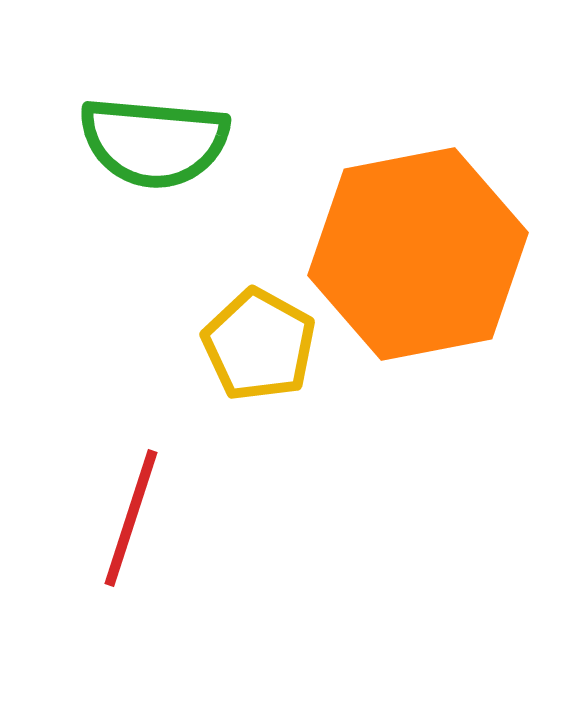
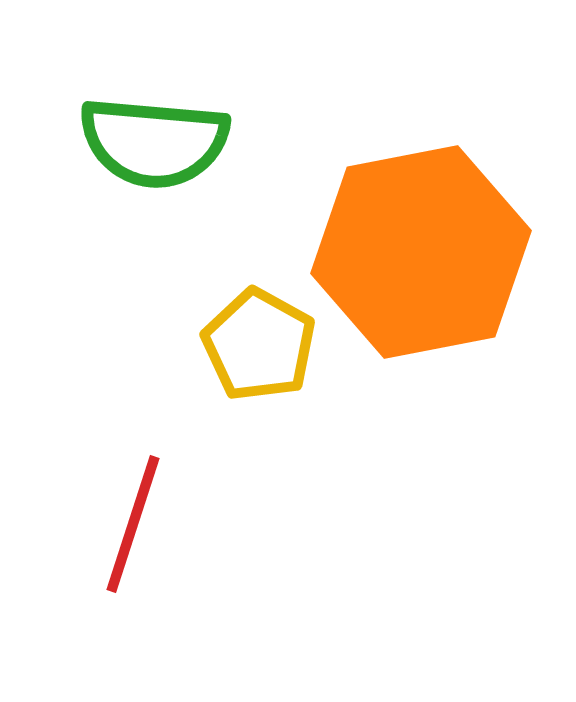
orange hexagon: moved 3 px right, 2 px up
red line: moved 2 px right, 6 px down
